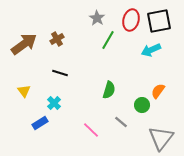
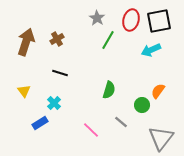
brown arrow: moved 2 px right, 2 px up; rotated 36 degrees counterclockwise
